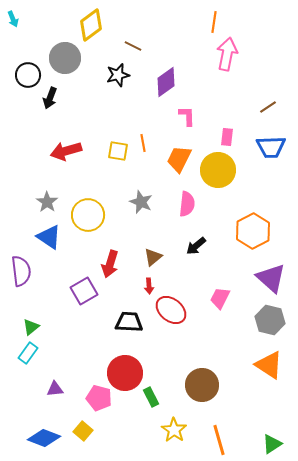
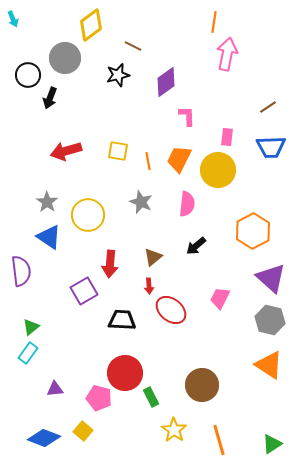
orange line at (143, 143): moved 5 px right, 18 px down
red arrow at (110, 264): rotated 12 degrees counterclockwise
black trapezoid at (129, 322): moved 7 px left, 2 px up
